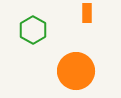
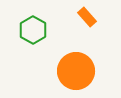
orange rectangle: moved 4 px down; rotated 42 degrees counterclockwise
